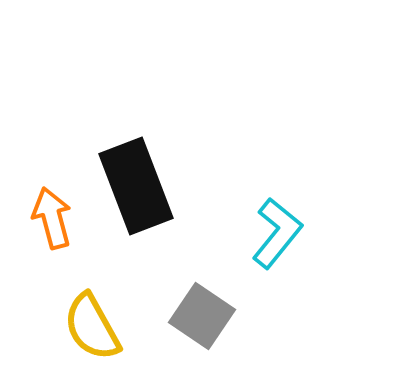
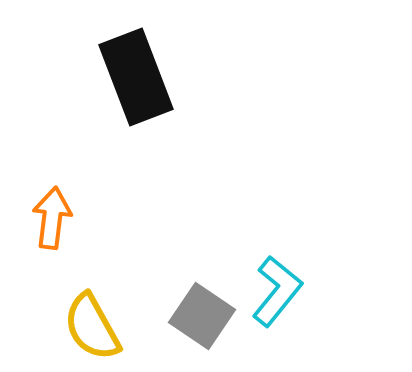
black rectangle: moved 109 px up
orange arrow: rotated 22 degrees clockwise
cyan L-shape: moved 58 px down
